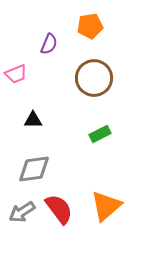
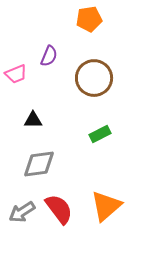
orange pentagon: moved 1 px left, 7 px up
purple semicircle: moved 12 px down
gray diamond: moved 5 px right, 5 px up
